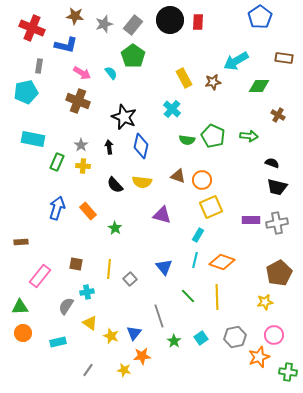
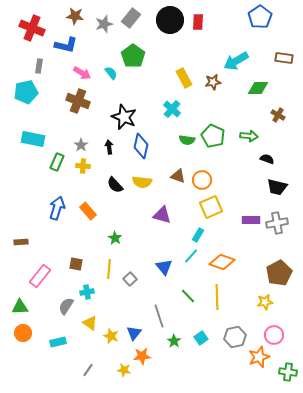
gray rectangle at (133, 25): moved 2 px left, 7 px up
green diamond at (259, 86): moved 1 px left, 2 px down
black semicircle at (272, 163): moved 5 px left, 4 px up
green star at (115, 228): moved 10 px down
cyan line at (195, 260): moved 4 px left, 4 px up; rotated 28 degrees clockwise
